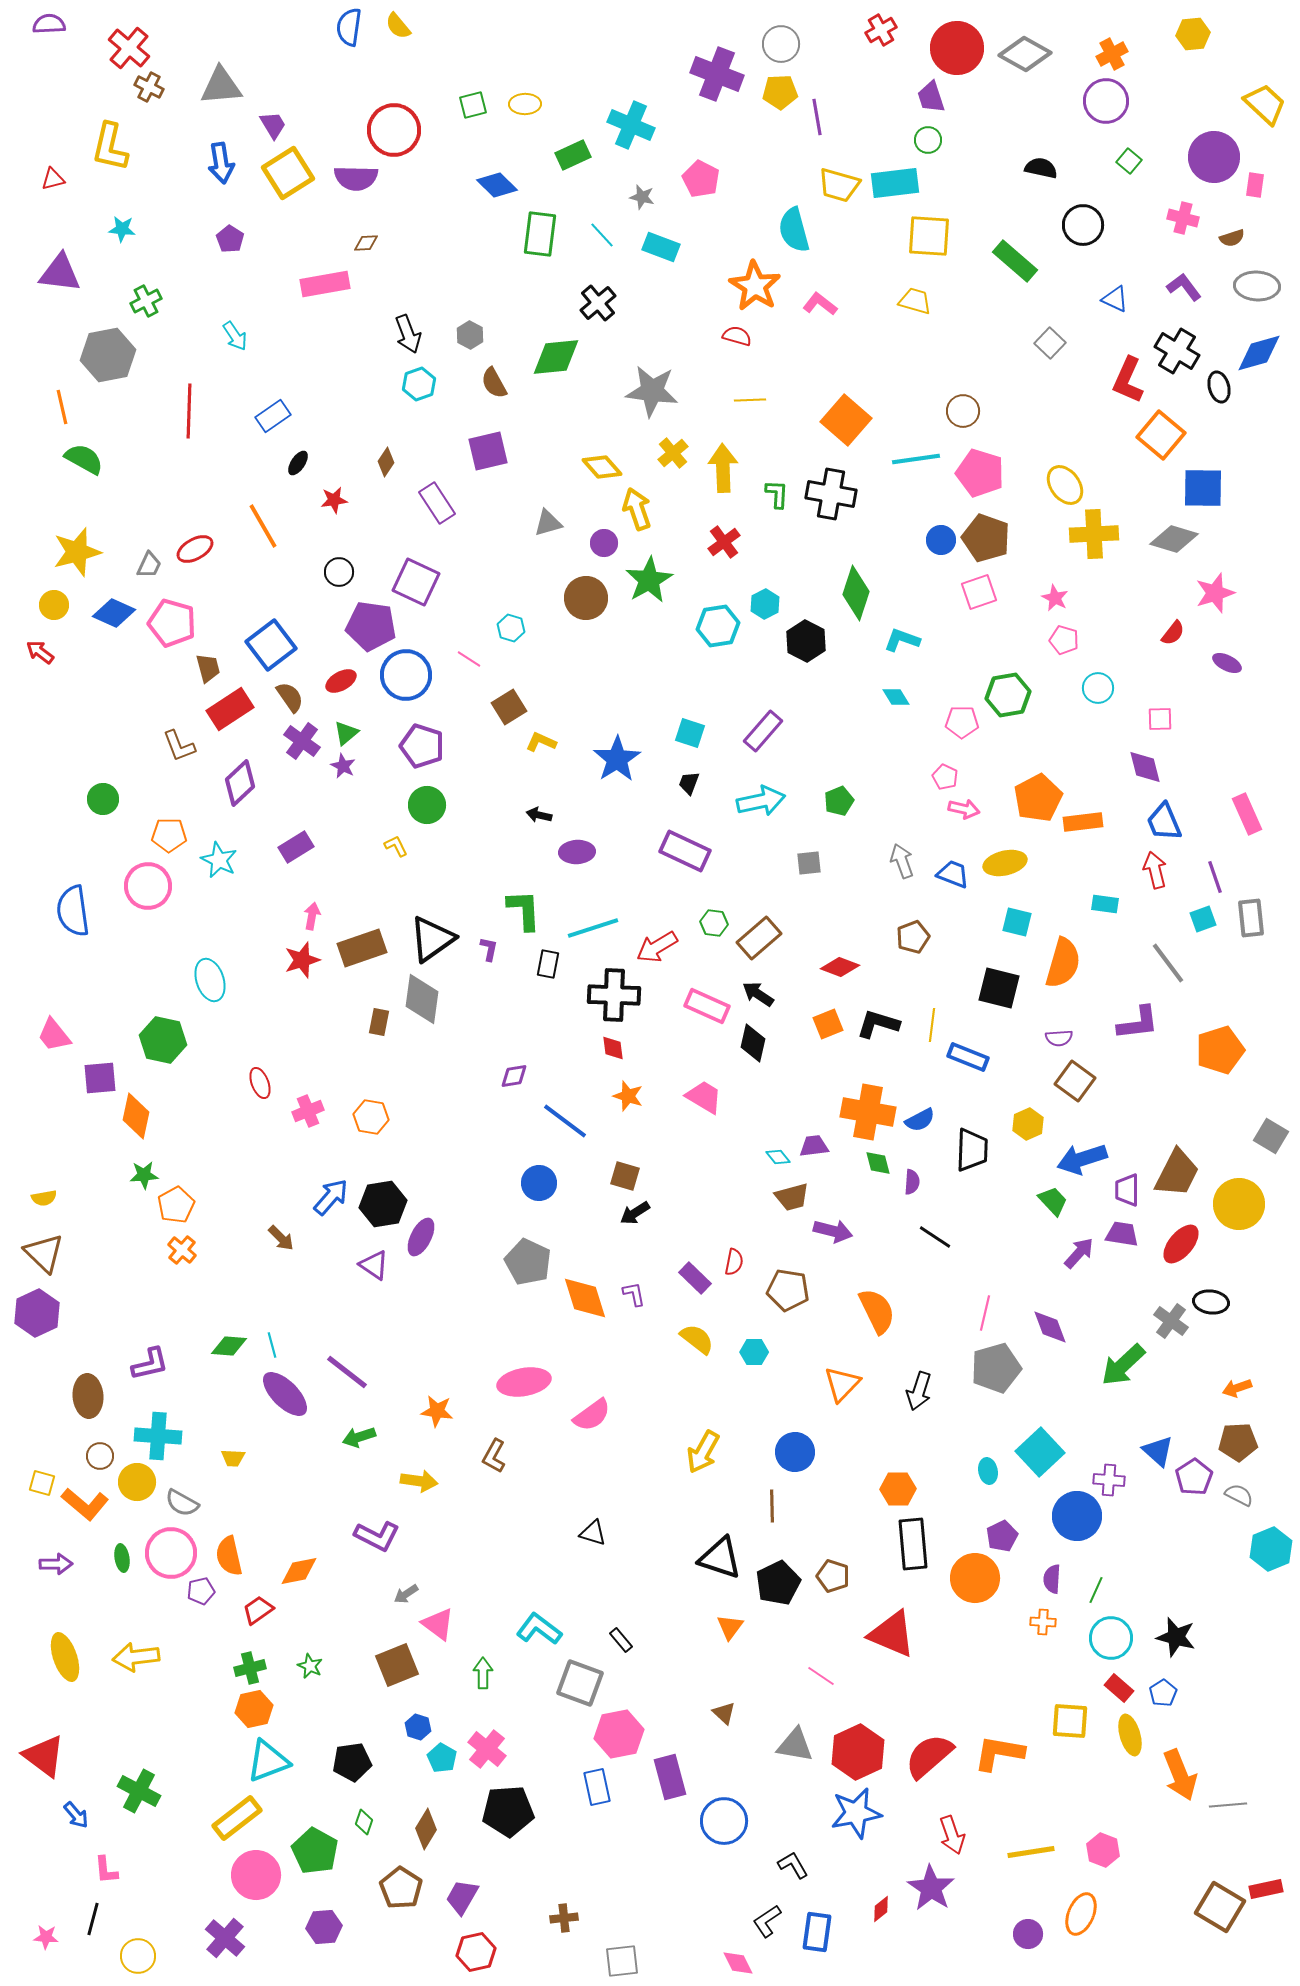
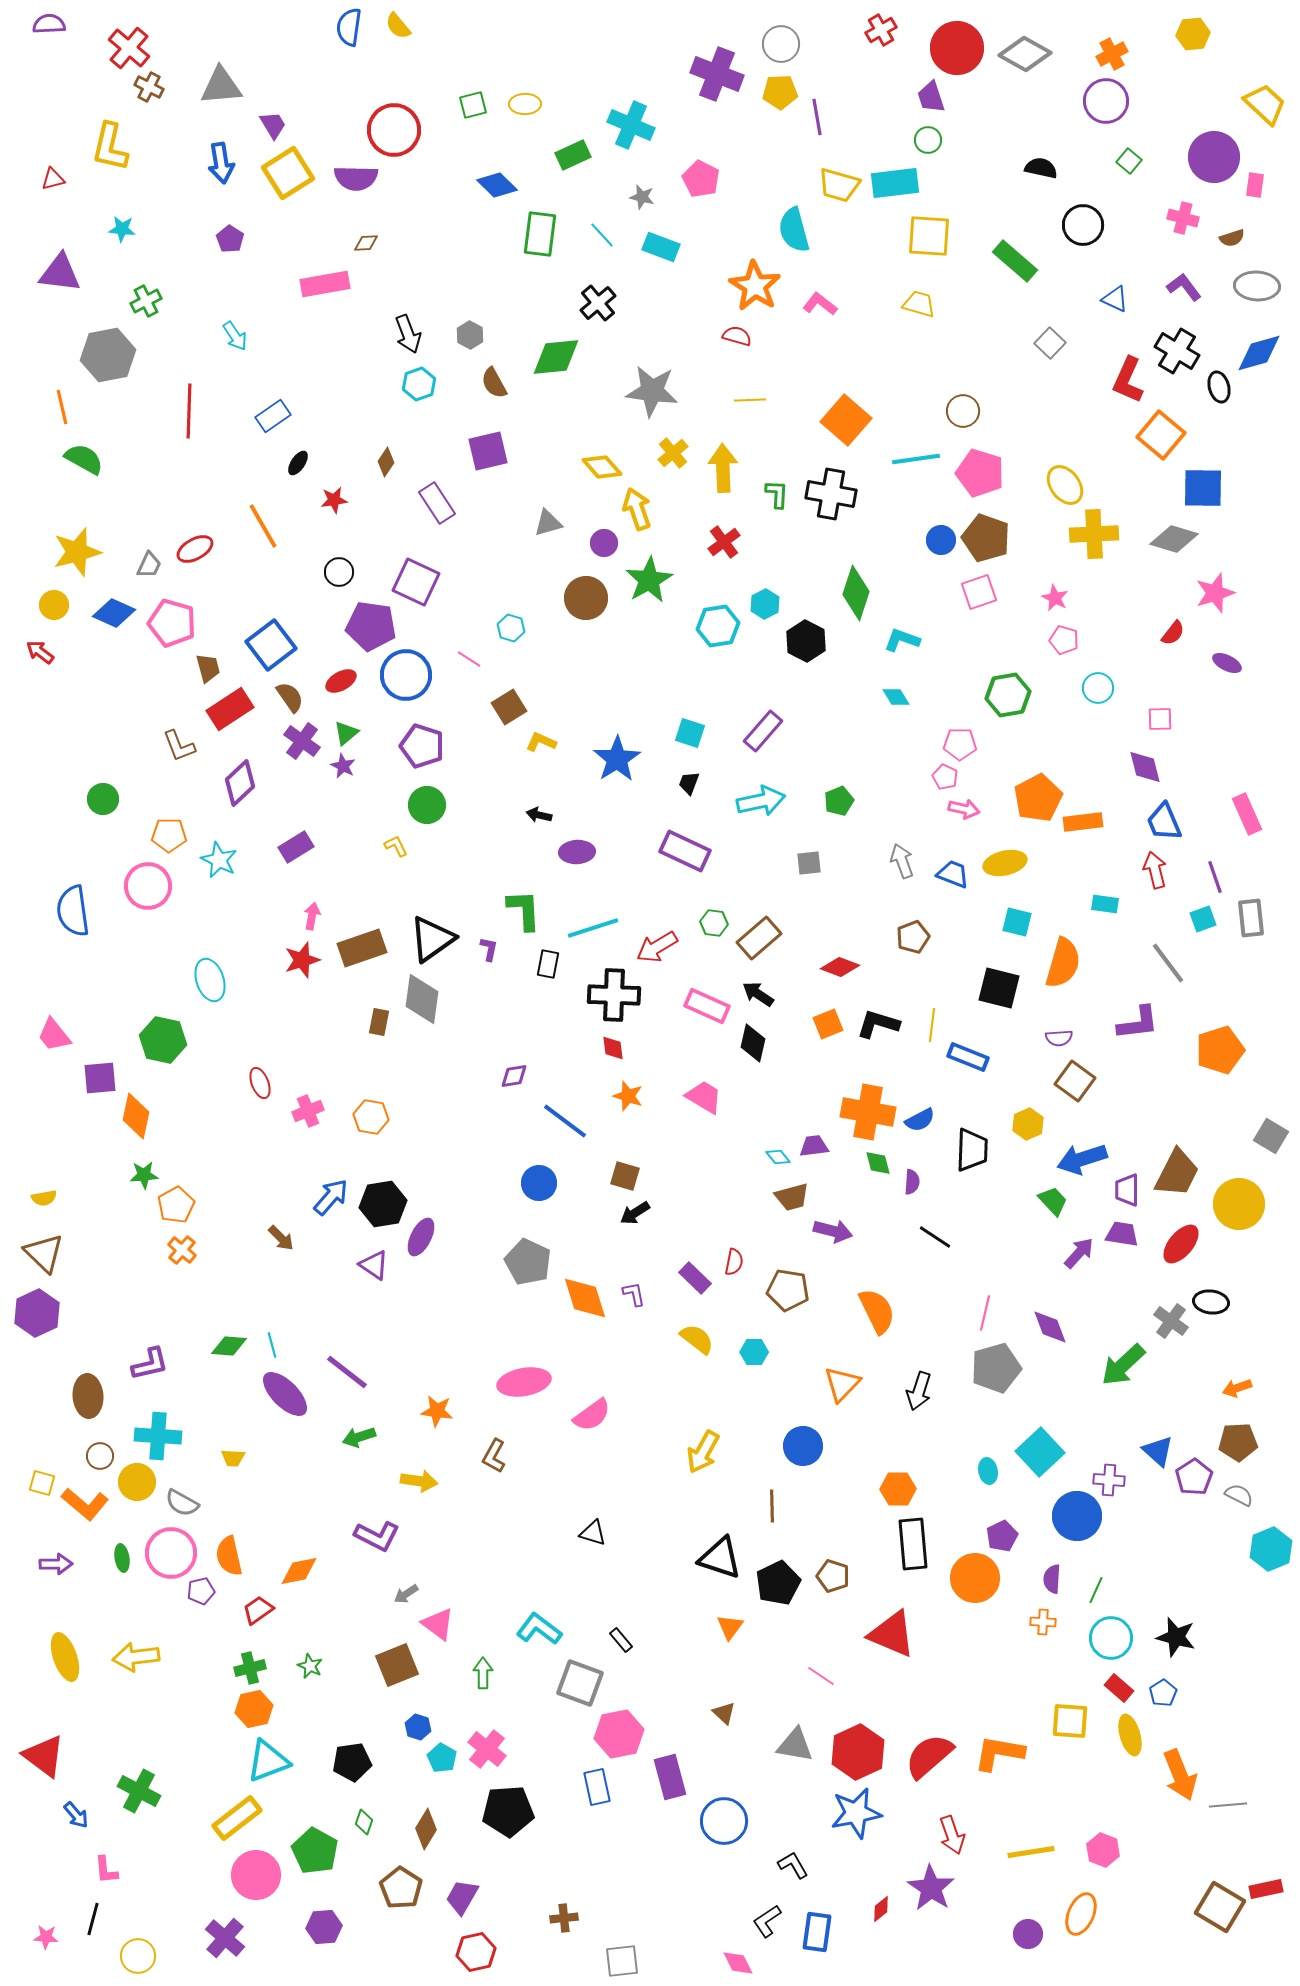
yellow trapezoid at (915, 301): moved 4 px right, 3 px down
pink pentagon at (962, 722): moved 2 px left, 22 px down
blue circle at (795, 1452): moved 8 px right, 6 px up
